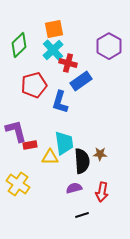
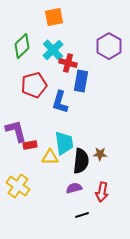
orange square: moved 12 px up
green diamond: moved 3 px right, 1 px down
blue rectangle: rotated 45 degrees counterclockwise
black semicircle: moved 1 px left; rotated 10 degrees clockwise
yellow cross: moved 2 px down
